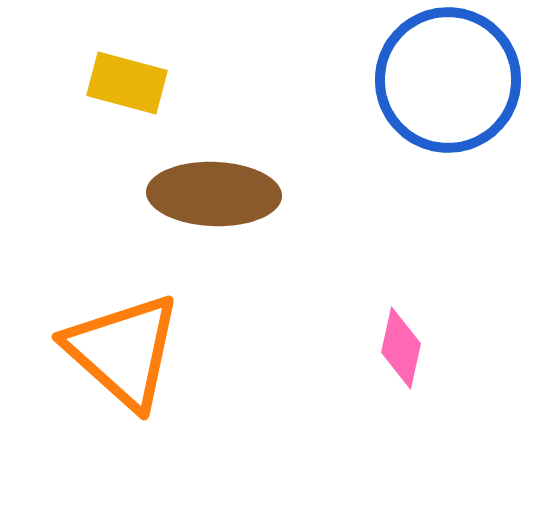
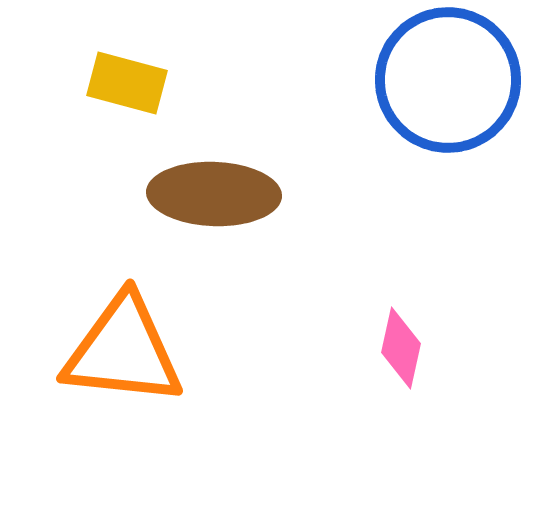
orange triangle: rotated 36 degrees counterclockwise
